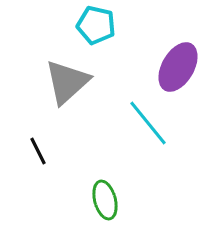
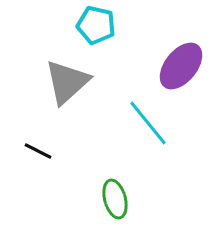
purple ellipse: moved 3 px right, 1 px up; rotated 9 degrees clockwise
black line: rotated 36 degrees counterclockwise
green ellipse: moved 10 px right, 1 px up
